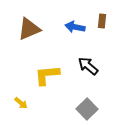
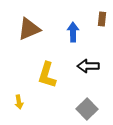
brown rectangle: moved 2 px up
blue arrow: moved 2 px left, 5 px down; rotated 78 degrees clockwise
black arrow: rotated 40 degrees counterclockwise
yellow L-shape: rotated 68 degrees counterclockwise
yellow arrow: moved 2 px left, 1 px up; rotated 40 degrees clockwise
